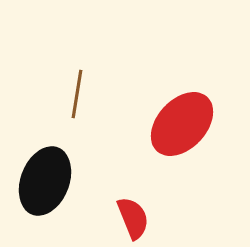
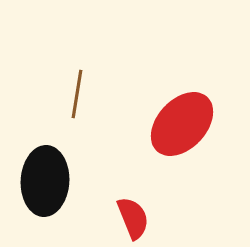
black ellipse: rotated 18 degrees counterclockwise
